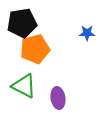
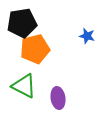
blue star: moved 3 px down; rotated 14 degrees clockwise
